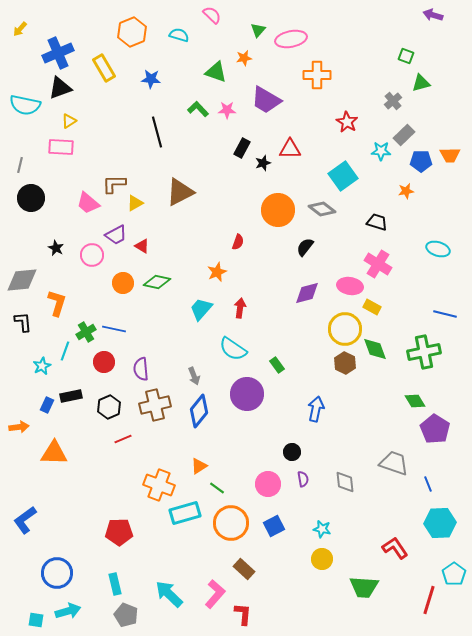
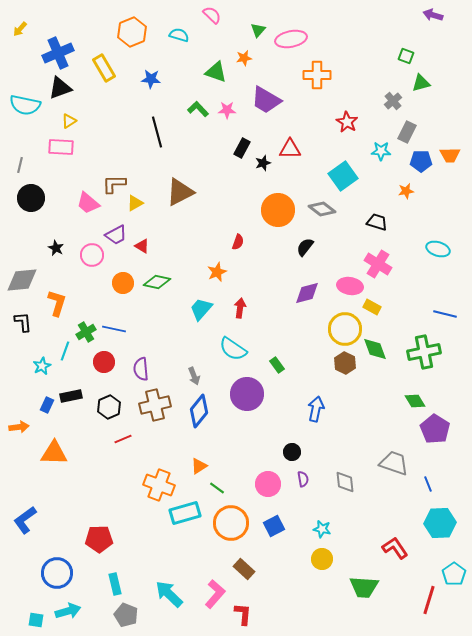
gray rectangle at (404, 135): moved 3 px right, 3 px up; rotated 20 degrees counterclockwise
red pentagon at (119, 532): moved 20 px left, 7 px down
